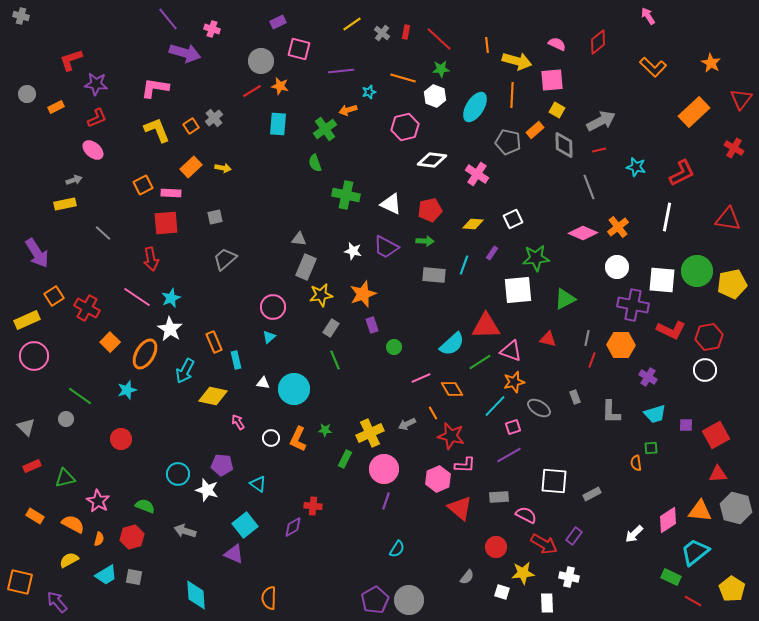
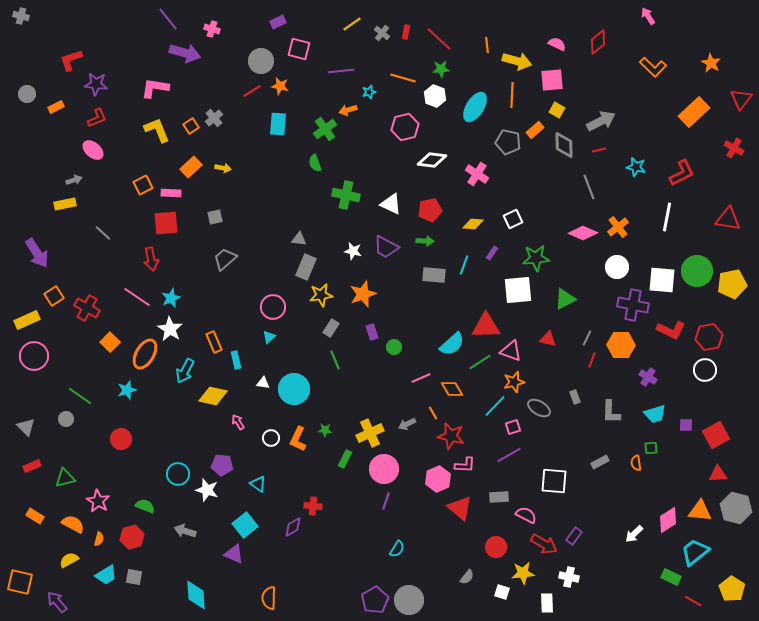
purple rectangle at (372, 325): moved 7 px down
gray line at (587, 338): rotated 14 degrees clockwise
gray rectangle at (592, 494): moved 8 px right, 32 px up
